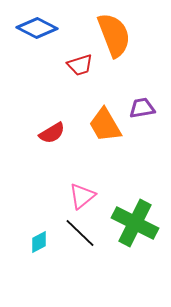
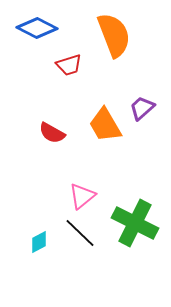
red trapezoid: moved 11 px left
purple trapezoid: rotated 32 degrees counterclockwise
red semicircle: rotated 60 degrees clockwise
